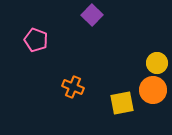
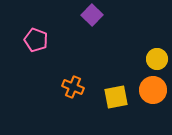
yellow circle: moved 4 px up
yellow square: moved 6 px left, 6 px up
